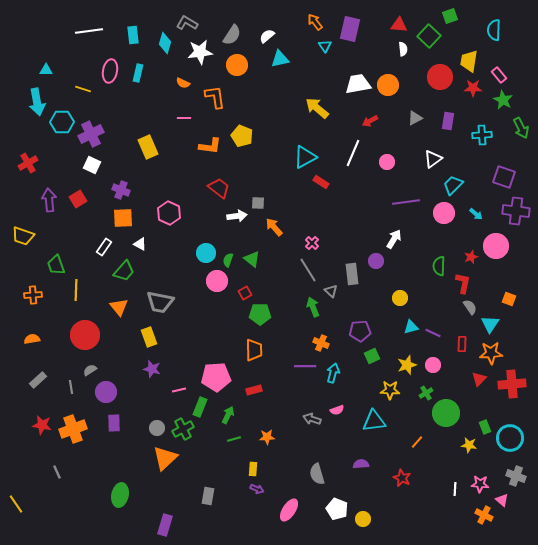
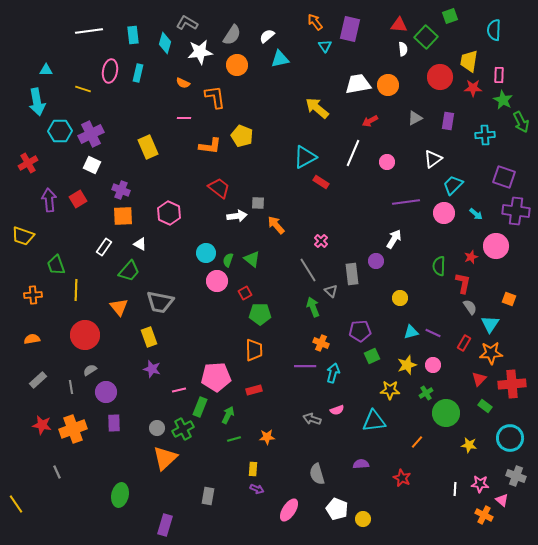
green square at (429, 36): moved 3 px left, 1 px down
pink rectangle at (499, 75): rotated 42 degrees clockwise
cyan hexagon at (62, 122): moved 2 px left, 9 px down
green arrow at (521, 128): moved 6 px up
cyan cross at (482, 135): moved 3 px right
orange square at (123, 218): moved 2 px up
orange arrow at (274, 227): moved 2 px right, 2 px up
pink cross at (312, 243): moved 9 px right, 2 px up
green trapezoid at (124, 271): moved 5 px right
cyan triangle at (411, 327): moved 5 px down
red rectangle at (462, 344): moved 2 px right, 1 px up; rotated 28 degrees clockwise
green rectangle at (485, 427): moved 21 px up; rotated 32 degrees counterclockwise
